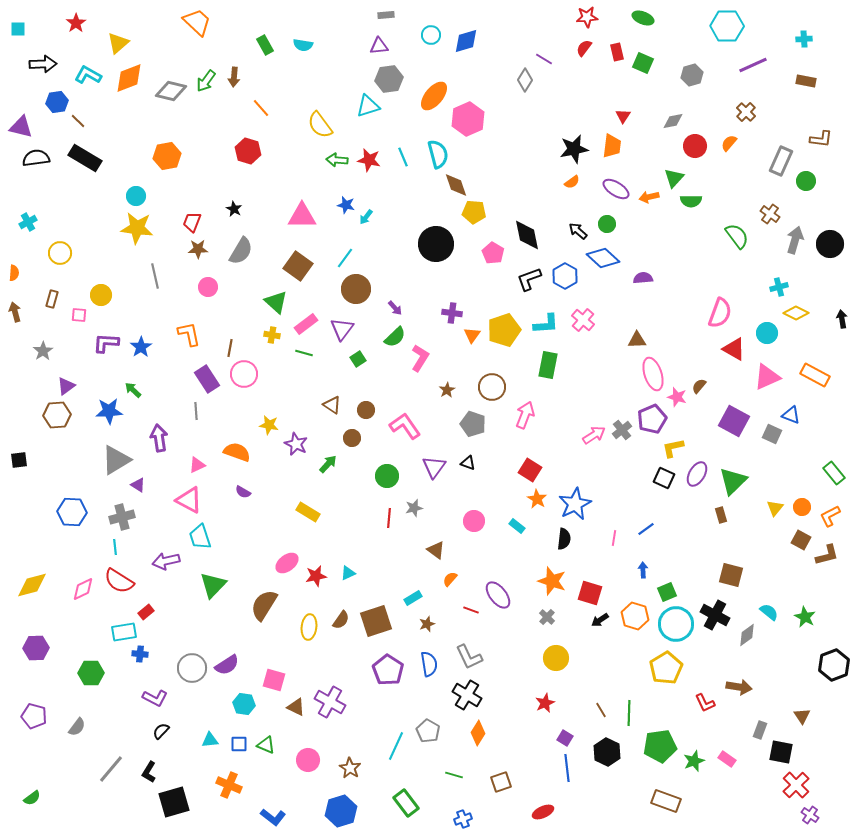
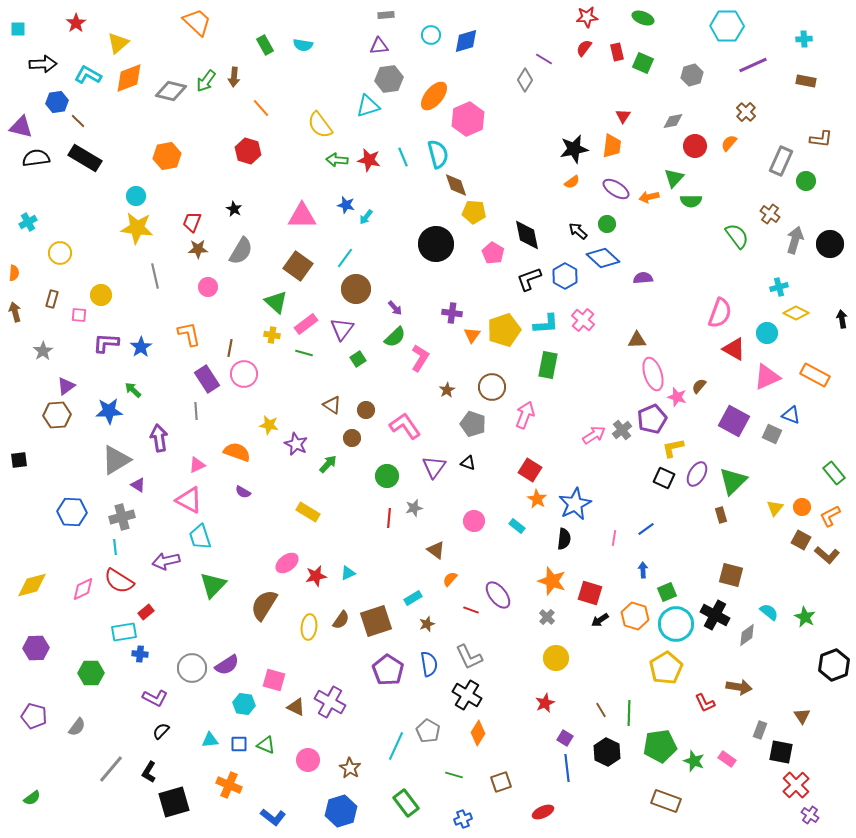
brown L-shape at (827, 555): rotated 55 degrees clockwise
green star at (694, 761): rotated 30 degrees counterclockwise
